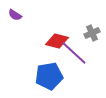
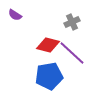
gray cross: moved 20 px left, 11 px up
red diamond: moved 9 px left, 4 px down
purple line: moved 2 px left
